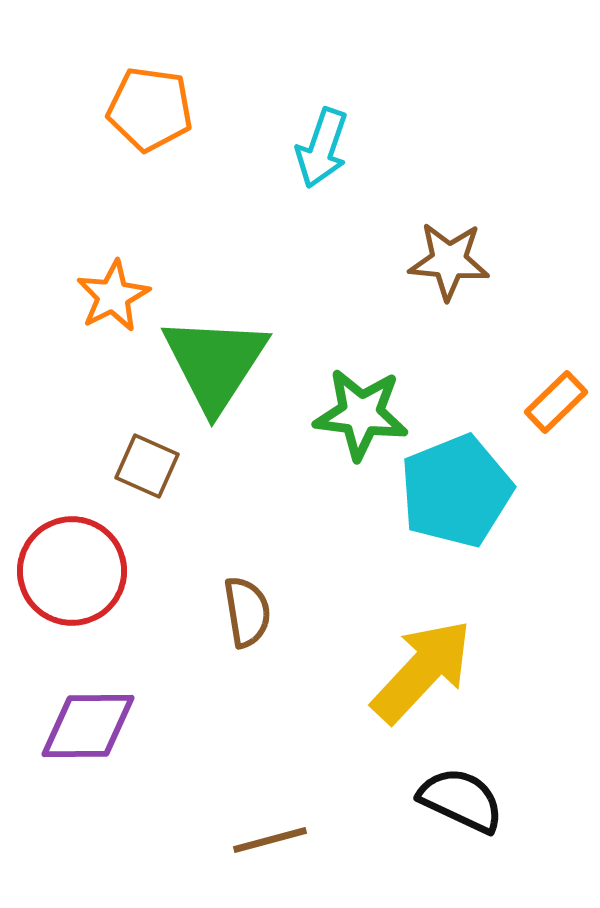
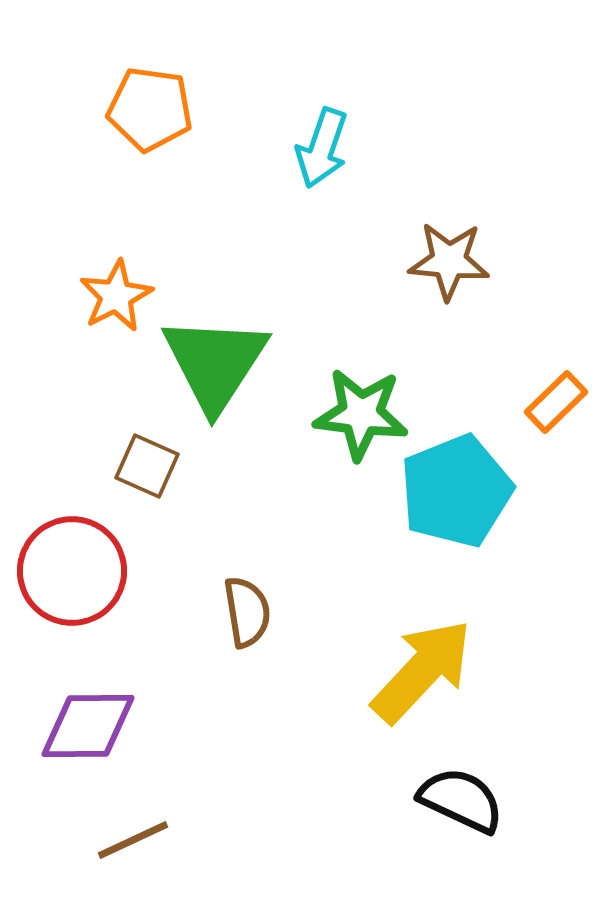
orange star: moved 3 px right
brown line: moved 137 px left; rotated 10 degrees counterclockwise
